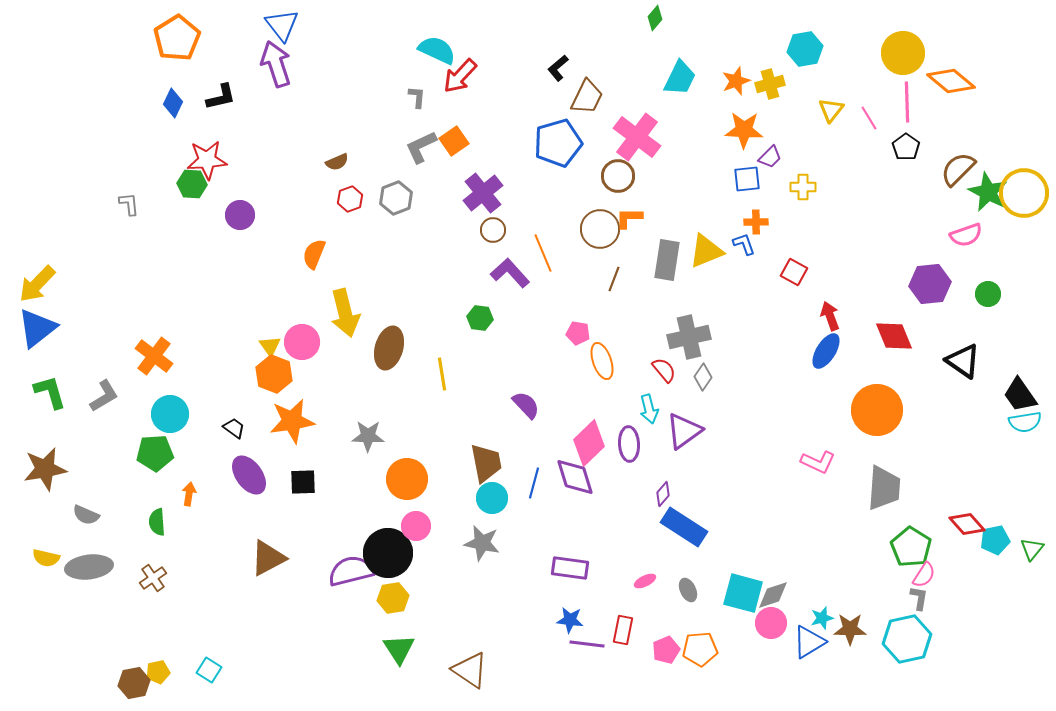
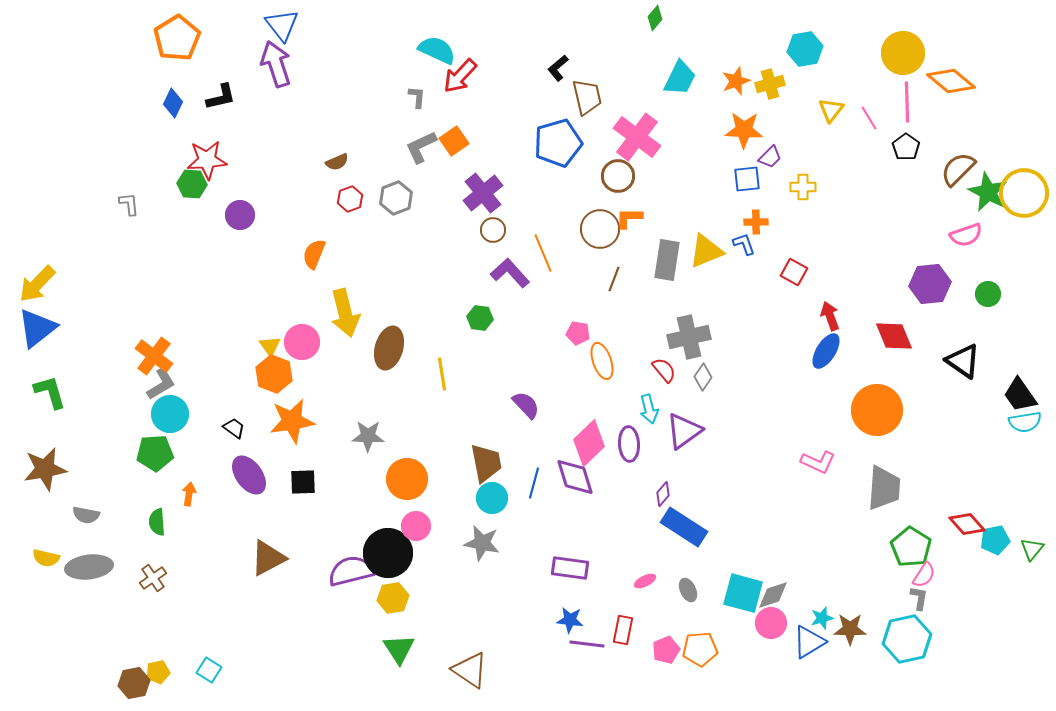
brown trapezoid at (587, 97): rotated 39 degrees counterclockwise
gray L-shape at (104, 396): moved 57 px right, 12 px up
gray semicircle at (86, 515): rotated 12 degrees counterclockwise
